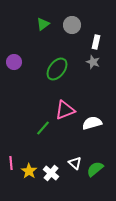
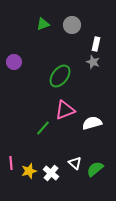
green triangle: rotated 16 degrees clockwise
white rectangle: moved 2 px down
green ellipse: moved 3 px right, 7 px down
yellow star: rotated 21 degrees clockwise
